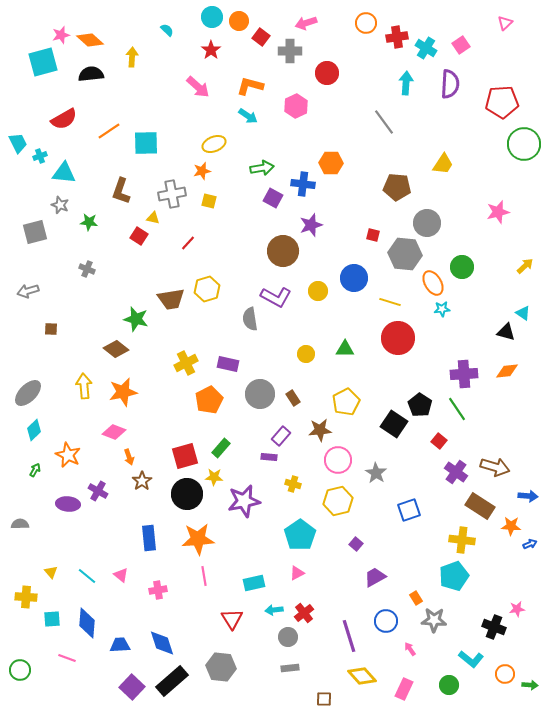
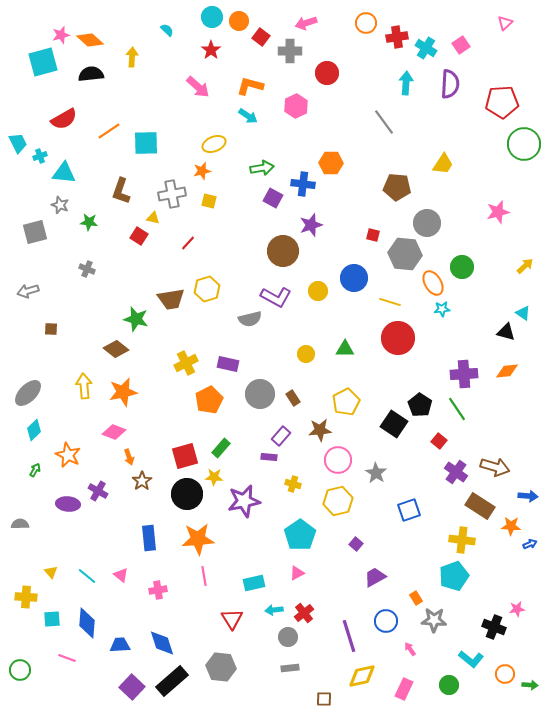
gray semicircle at (250, 319): rotated 95 degrees counterclockwise
yellow diamond at (362, 676): rotated 60 degrees counterclockwise
